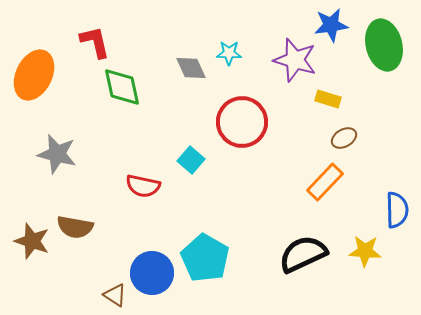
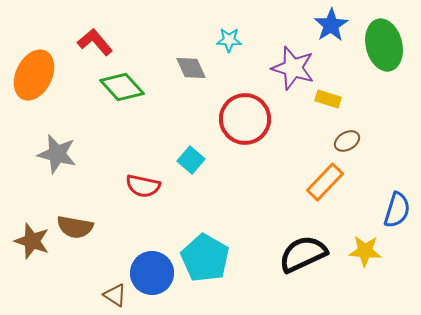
blue star: rotated 24 degrees counterclockwise
red L-shape: rotated 27 degrees counterclockwise
cyan star: moved 13 px up
purple star: moved 2 px left, 8 px down
green diamond: rotated 30 degrees counterclockwise
red circle: moved 3 px right, 3 px up
brown ellipse: moved 3 px right, 3 px down
blue semicircle: rotated 18 degrees clockwise
